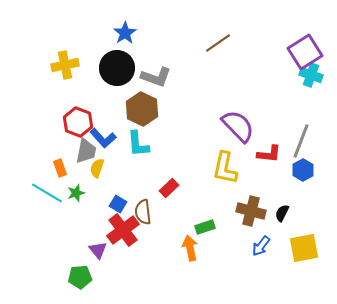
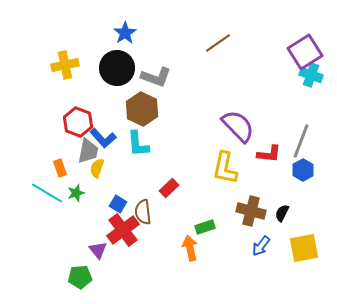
gray trapezoid: moved 2 px right
